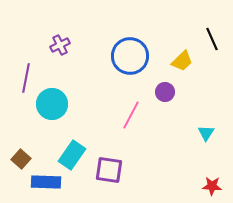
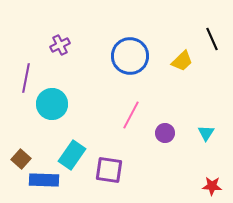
purple circle: moved 41 px down
blue rectangle: moved 2 px left, 2 px up
